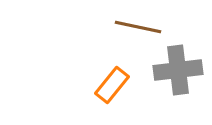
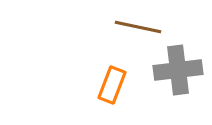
orange rectangle: rotated 18 degrees counterclockwise
